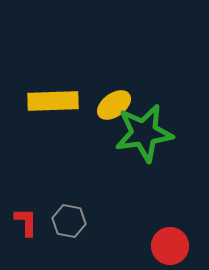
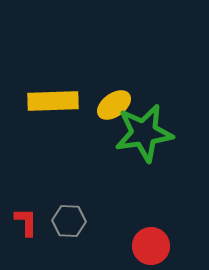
gray hexagon: rotated 8 degrees counterclockwise
red circle: moved 19 px left
